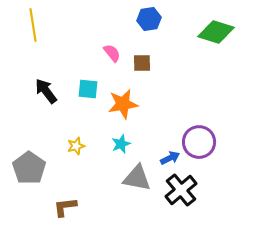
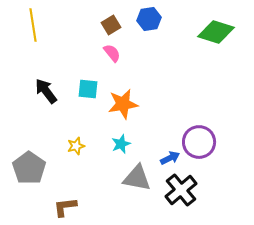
brown square: moved 31 px left, 38 px up; rotated 30 degrees counterclockwise
